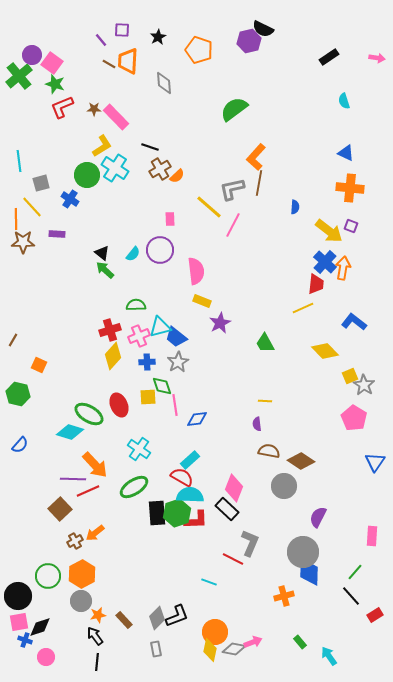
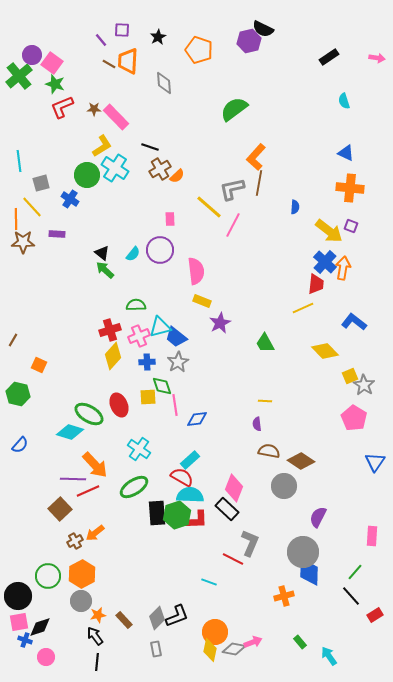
green hexagon at (177, 513): moved 2 px down
